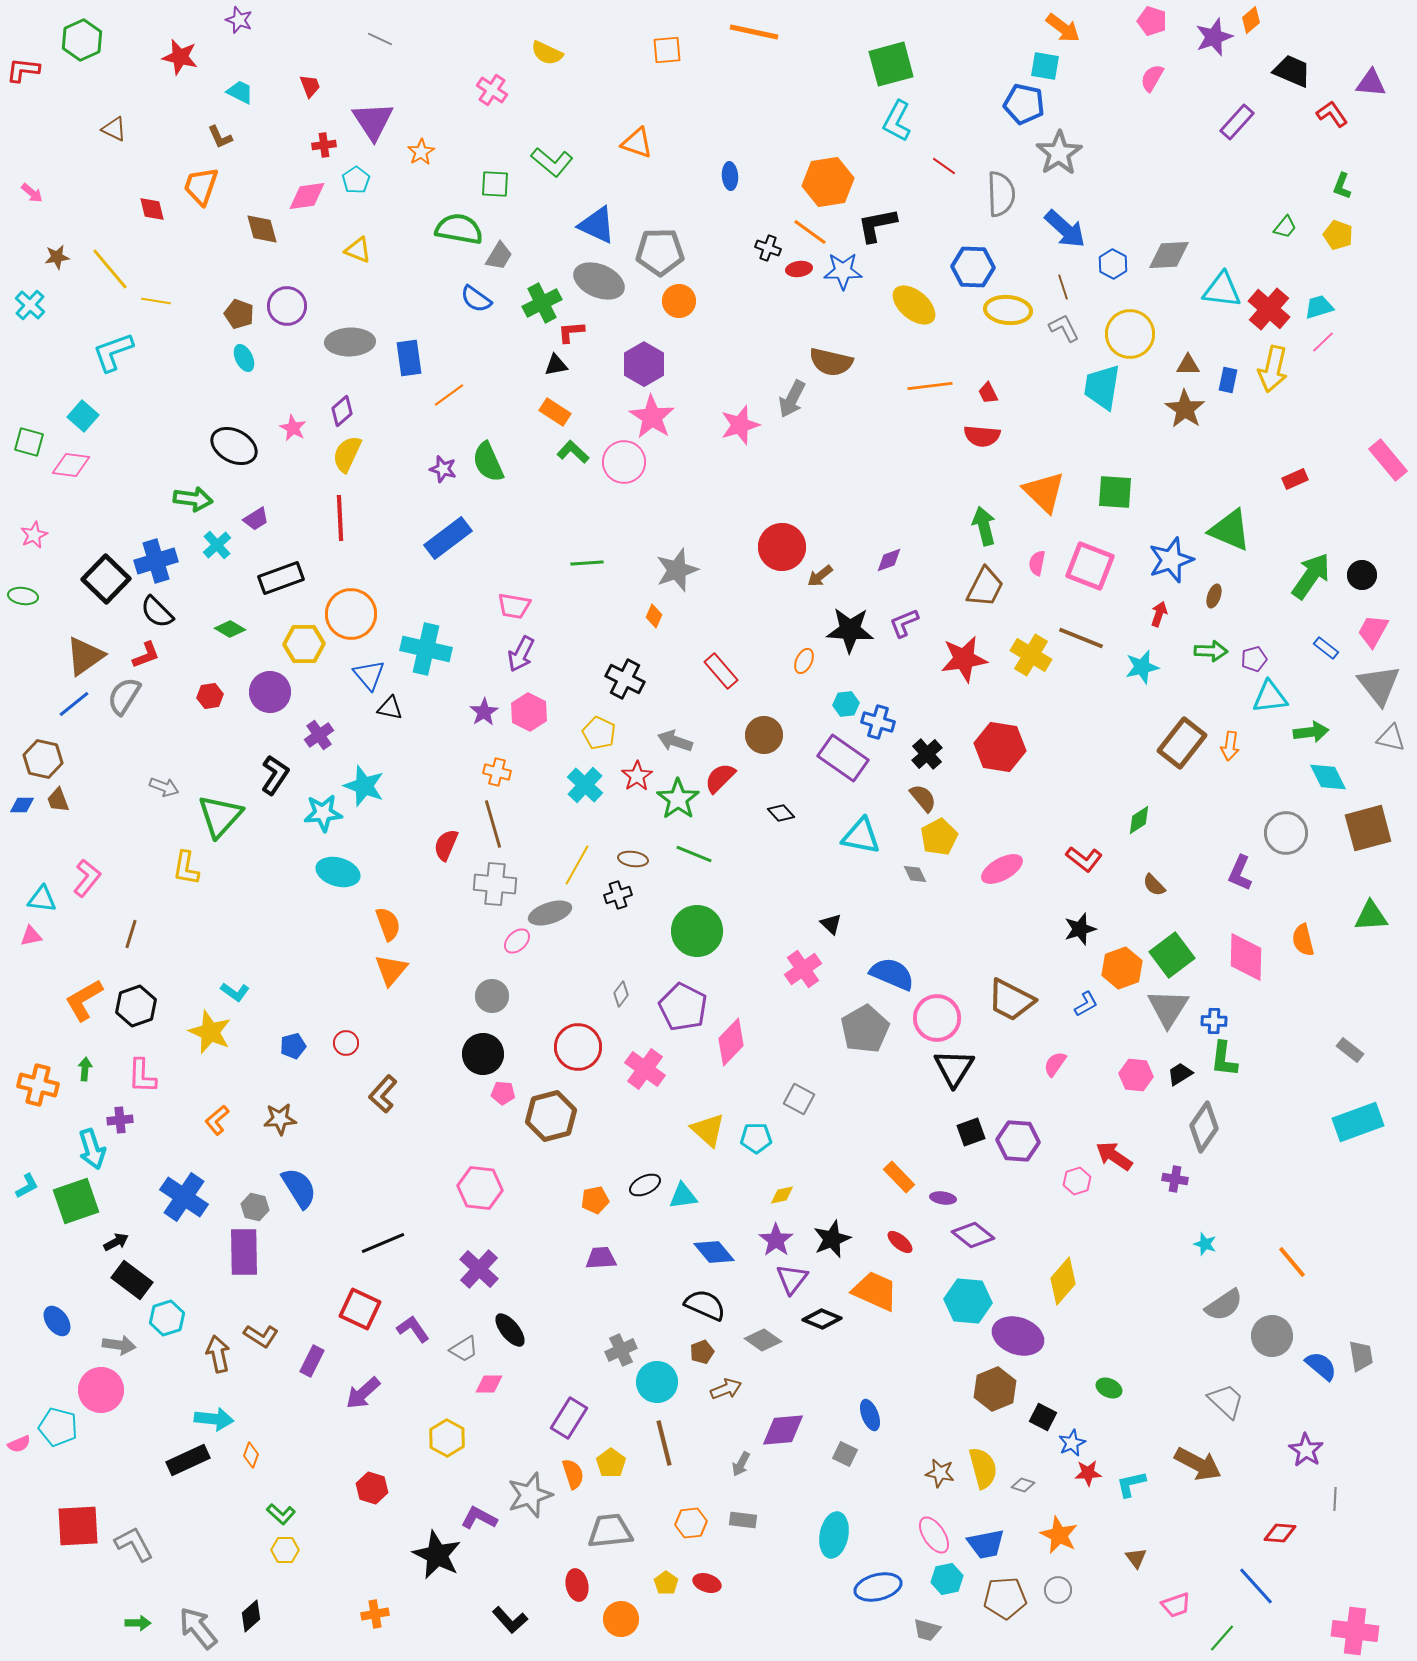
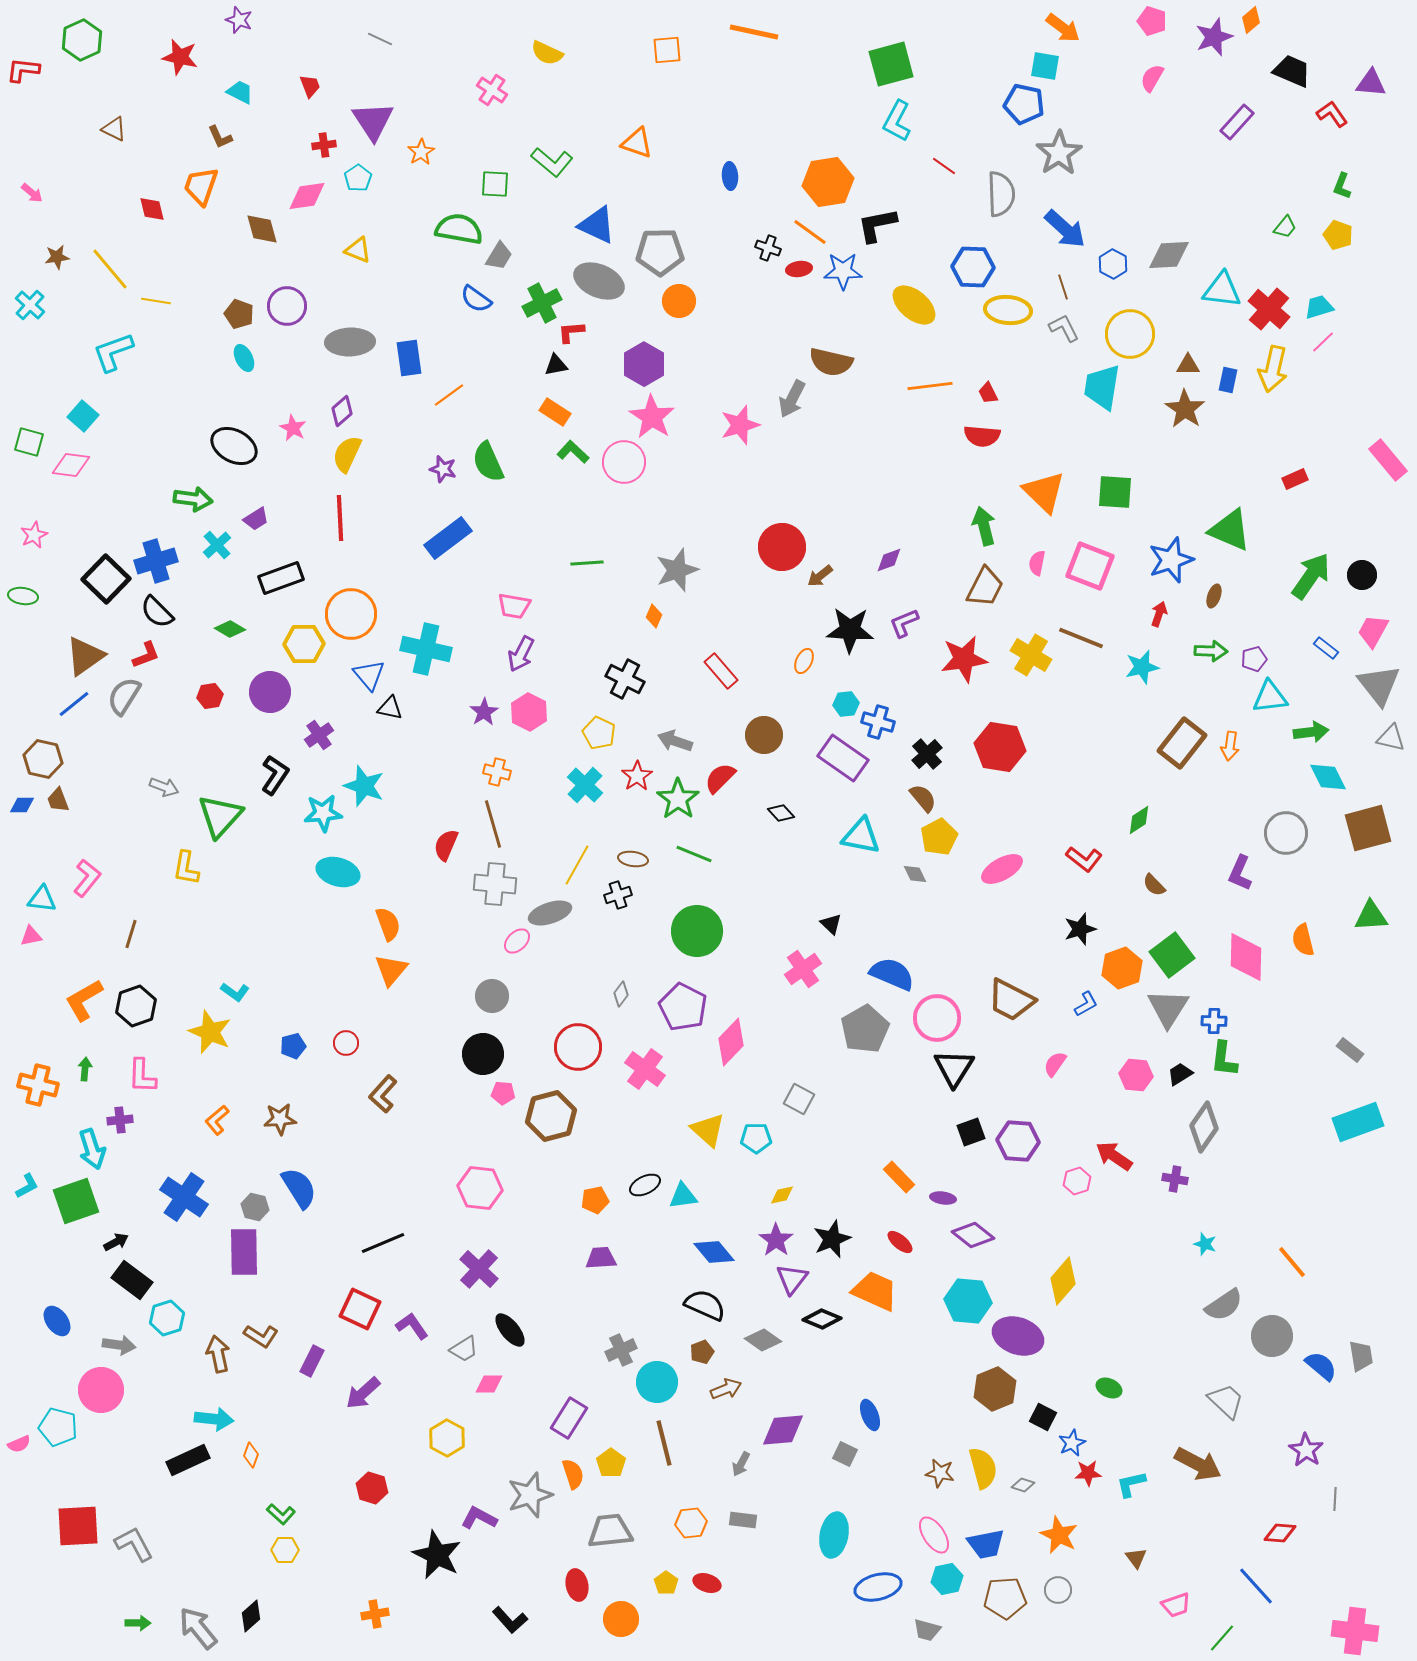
cyan pentagon at (356, 180): moved 2 px right, 2 px up
purple L-shape at (413, 1329): moved 1 px left, 3 px up
